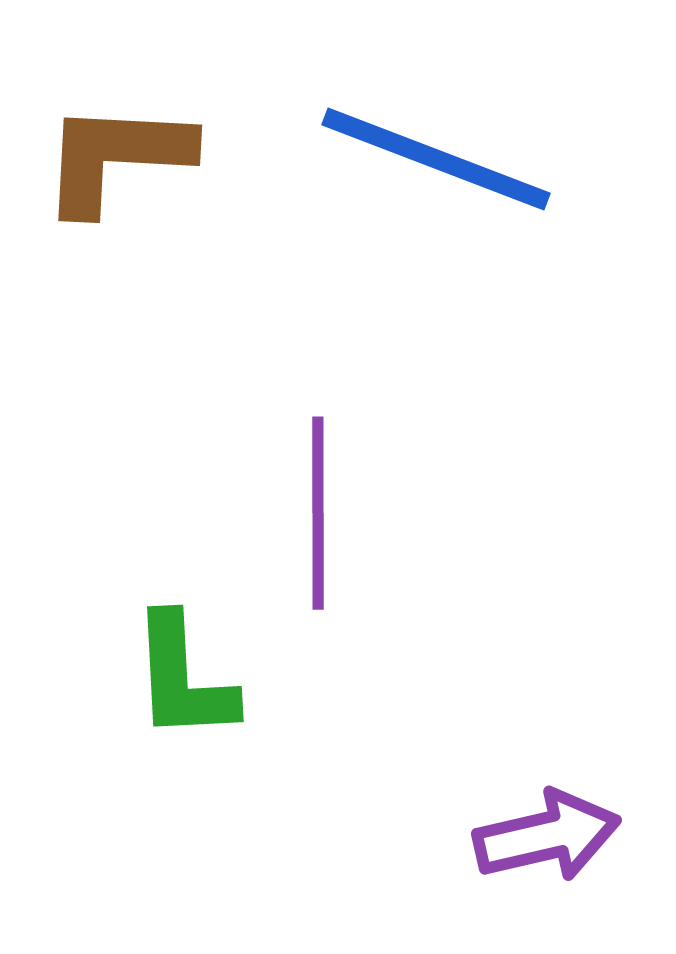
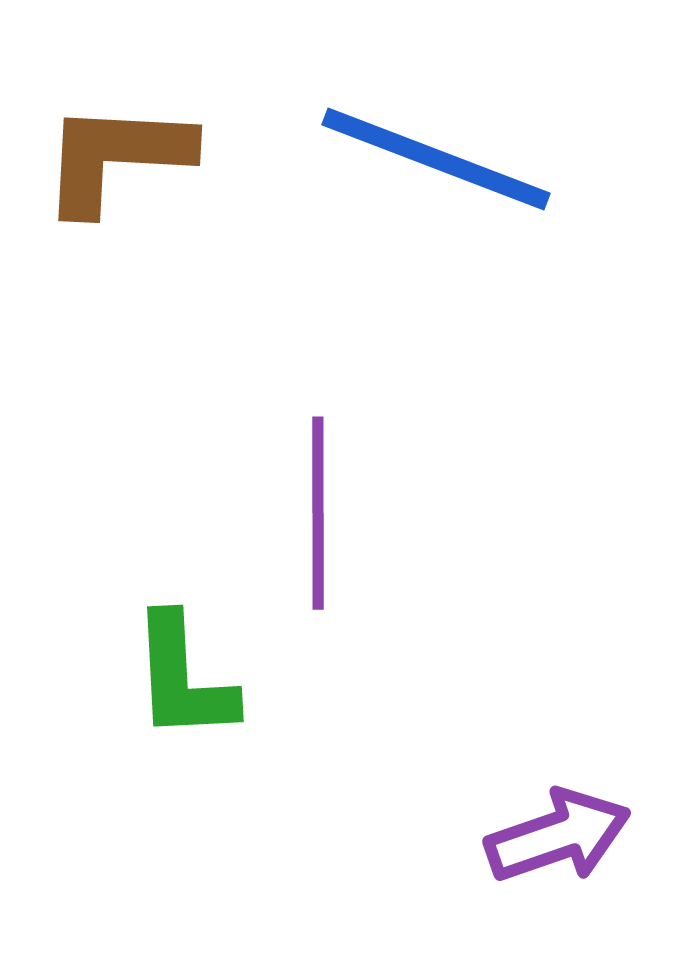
purple arrow: moved 11 px right; rotated 6 degrees counterclockwise
